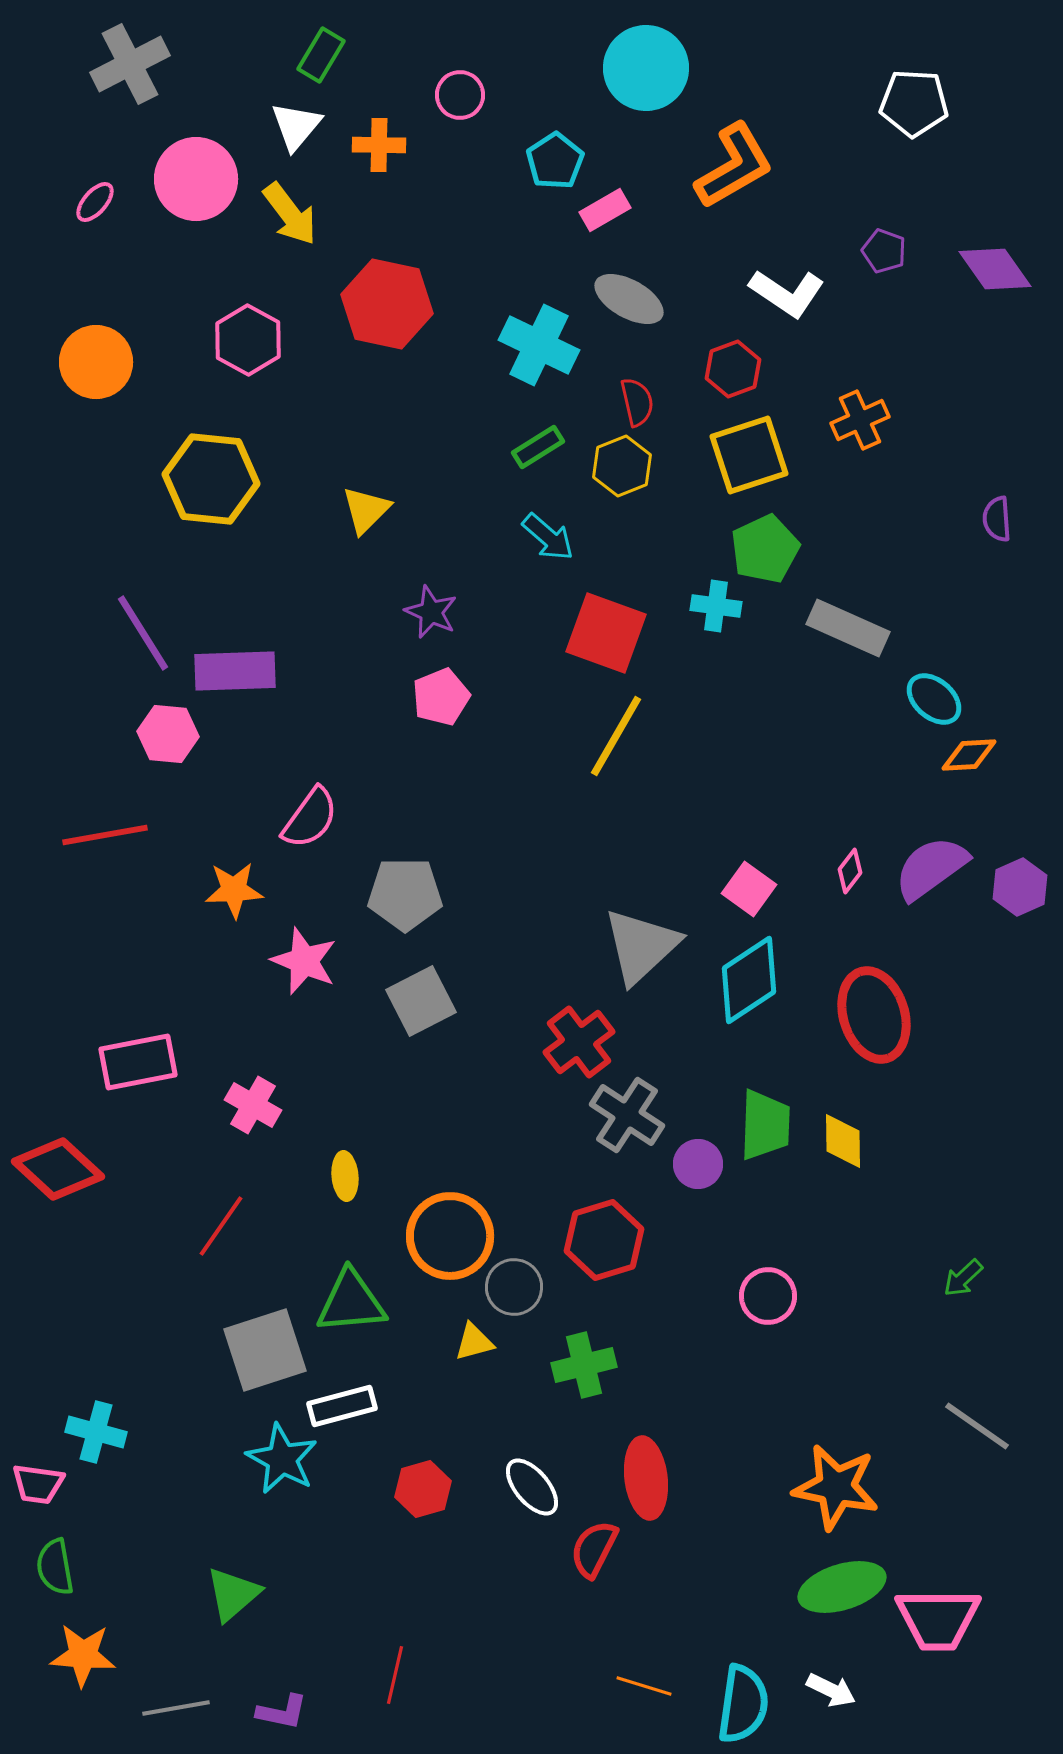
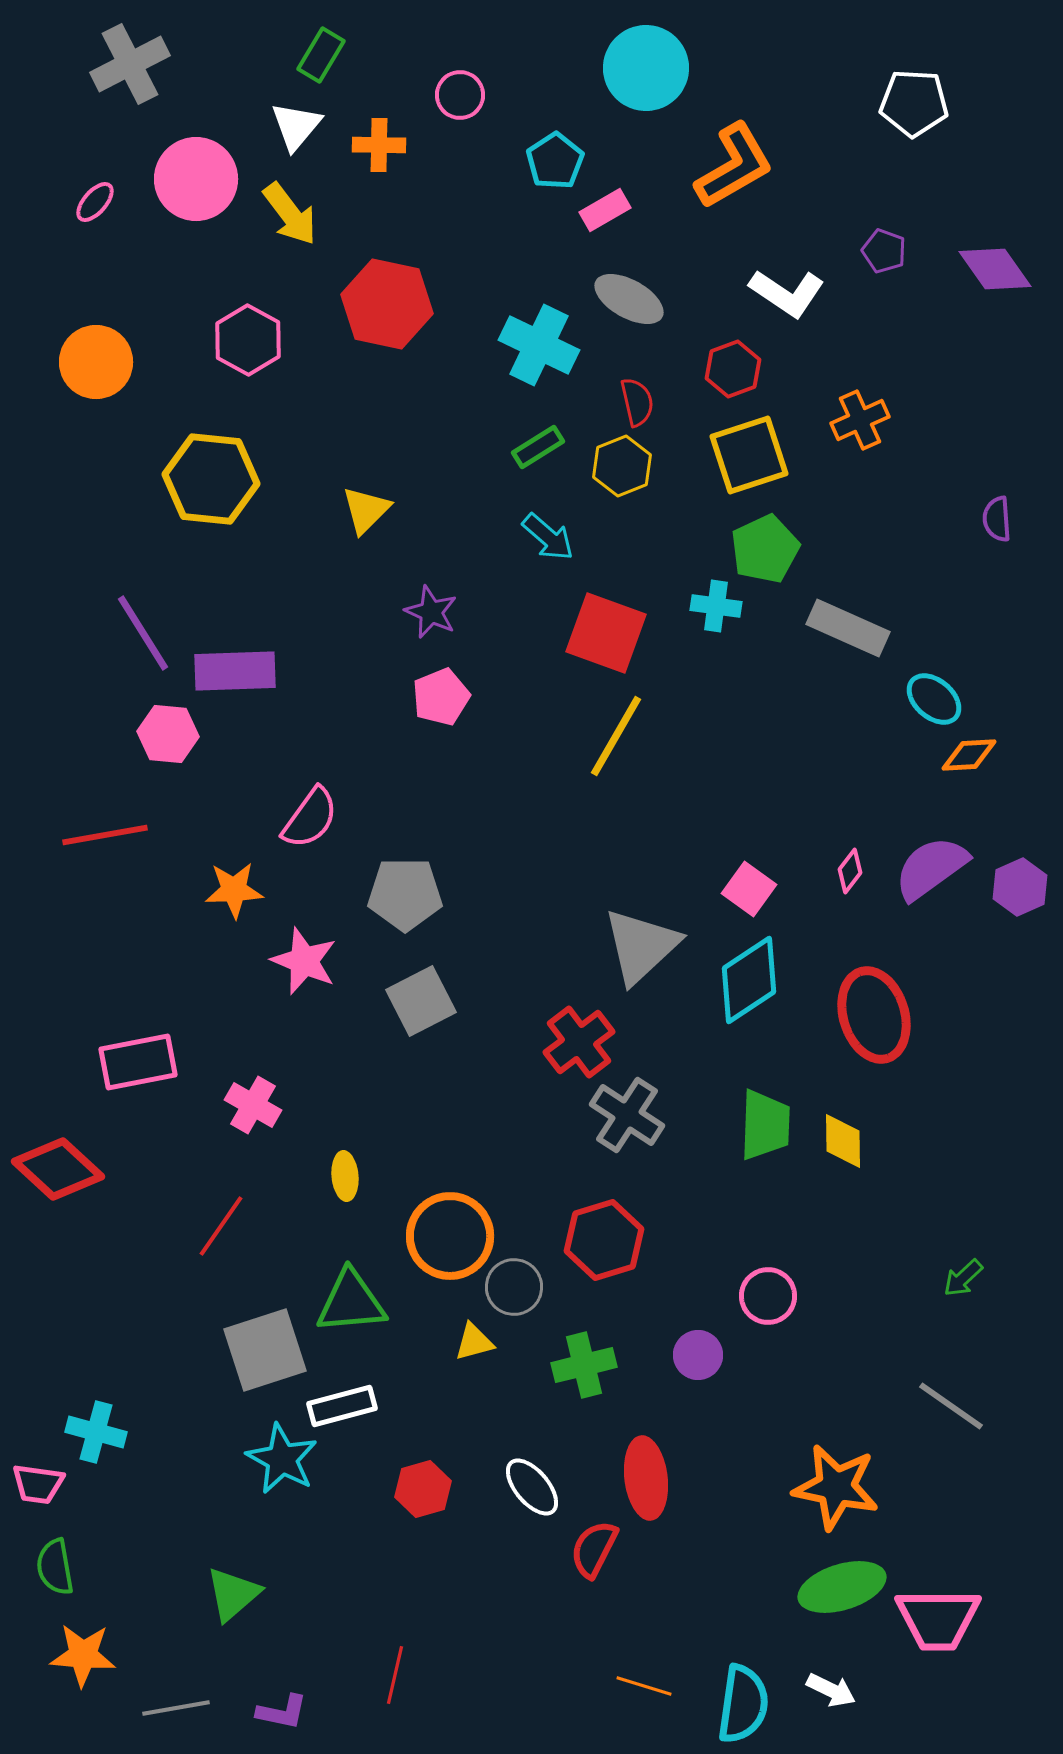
purple circle at (698, 1164): moved 191 px down
gray line at (977, 1426): moved 26 px left, 20 px up
